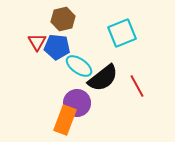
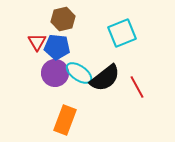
cyan ellipse: moved 7 px down
black semicircle: moved 2 px right
red line: moved 1 px down
purple circle: moved 22 px left, 30 px up
